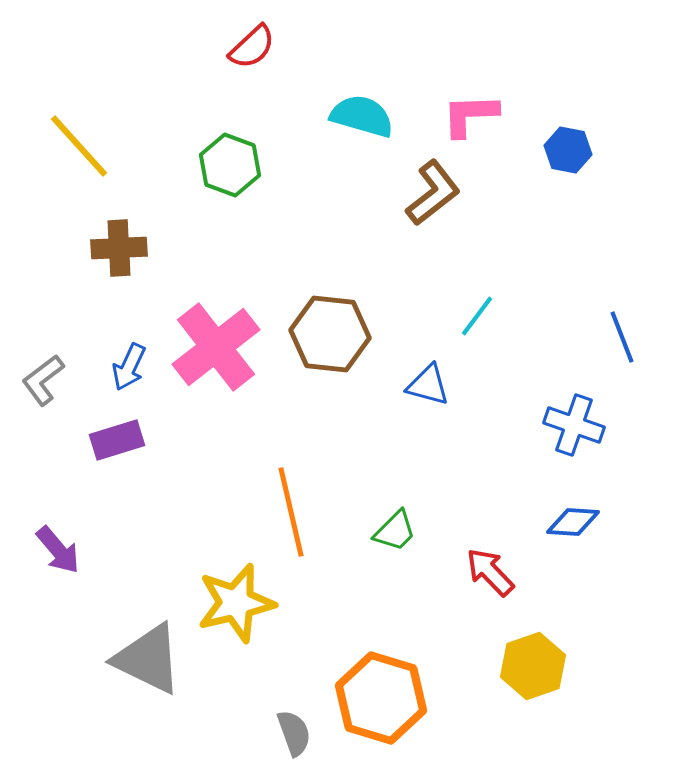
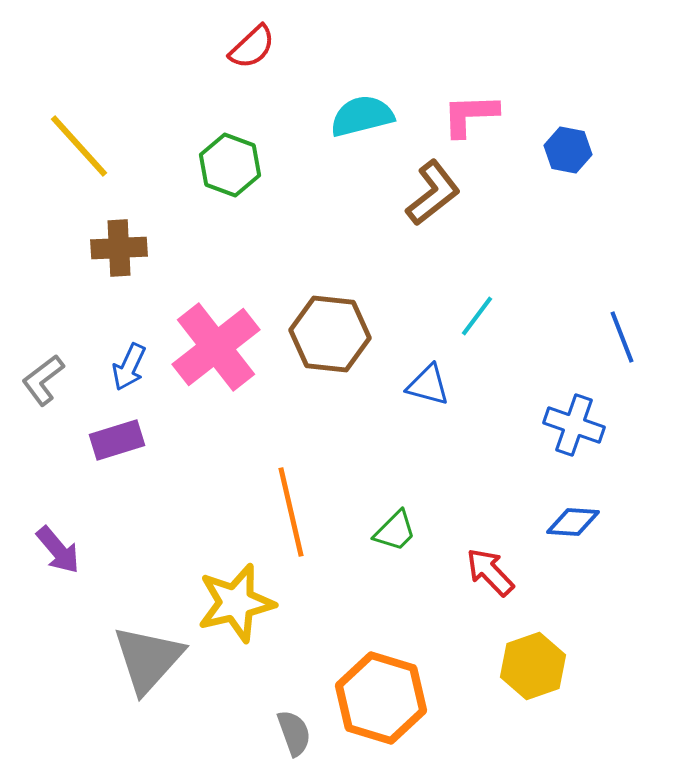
cyan semicircle: rotated 30 degrees counterclockwise
gray triangle: rotated 46 degrees clockwise
